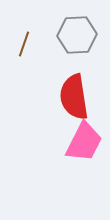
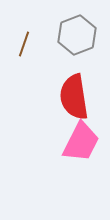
gray hexagon: rotated 18 degrees counterclockwise
pink trapezoid: moved 3 px left
